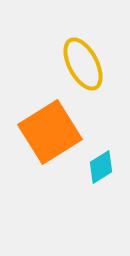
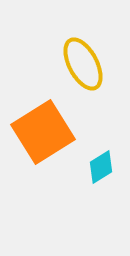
orange square: moved 7 px left
